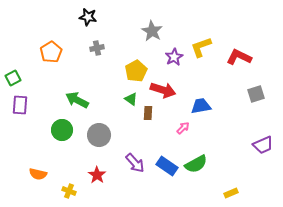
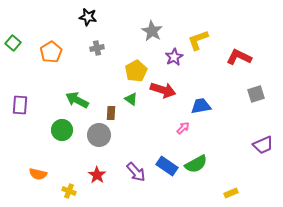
yellow L-shape: moved 3 px left, 7 px up
green square: moved 35 px up; rotated 21 degrees counterclockwise
brown rectangle: moved 37 px left
purple arrow: moved 1 px right, 9 px down
